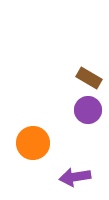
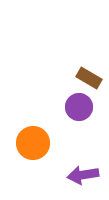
purple circle: moved 9 px left, 3 px up
purple arrow: moved 8 px right, 2 px up
